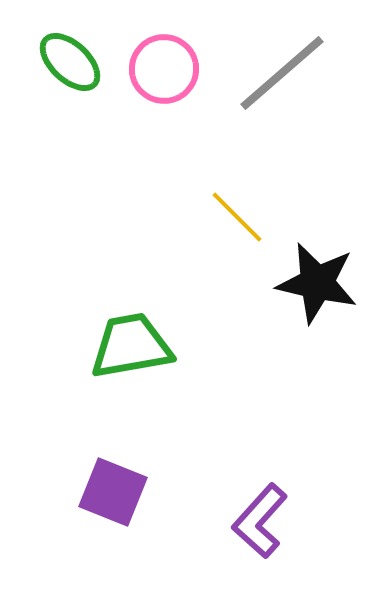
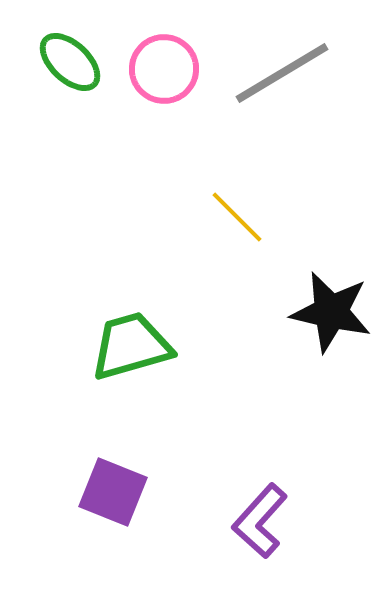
gray line: rotated 10 degrees clockwise
black star: moved 14 px right, 29 px down
green trapezoid: rotated 6 degrees counterclockwise
